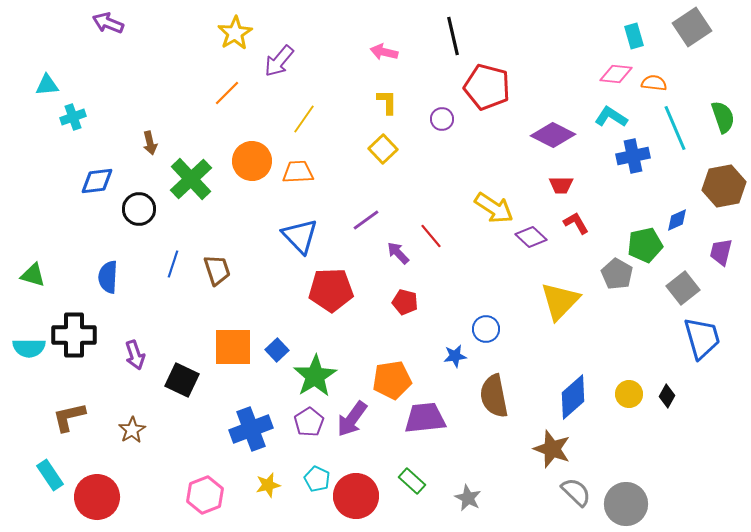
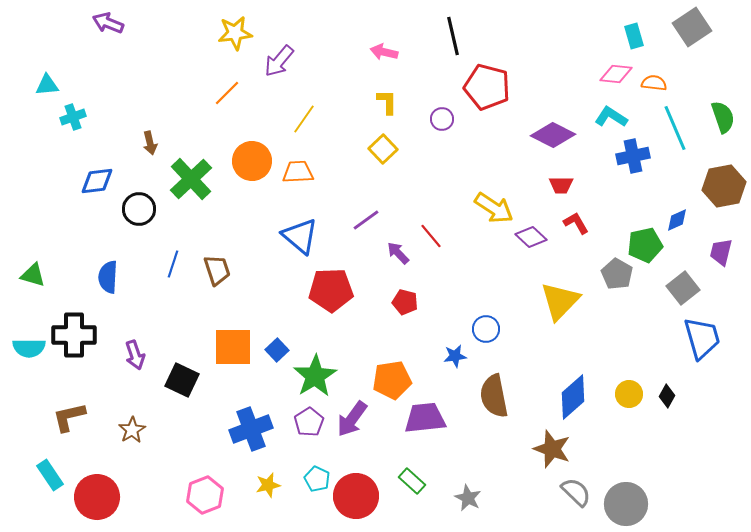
yellow star at (235, 33): rotated 24 degrees clockwise
blue triangle at (300, 236): rotated 6 degrees counterclockwise
